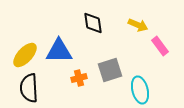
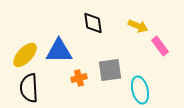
yellow arrow: moved 1 px down
gray square: rotated 10 degrees clockwise
